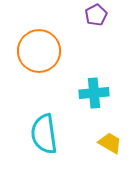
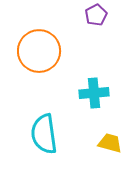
yellow trapezoid: rotated 15 degrees counterclockwise
